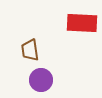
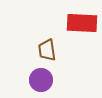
brown trapezoid: moved 17 px right
